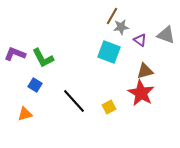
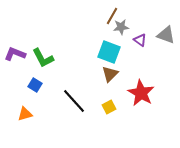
brown triangle: moved 35 px left, 3 px down; rotated 30 degrees counterclockwise
